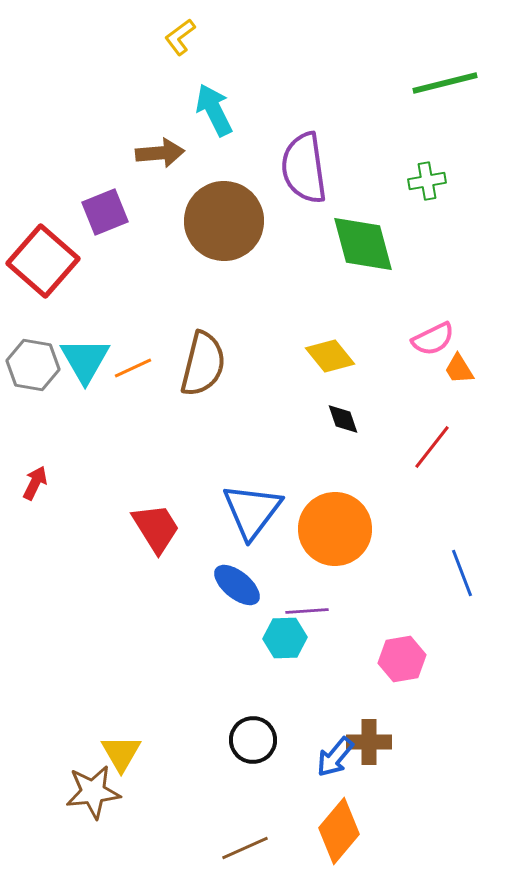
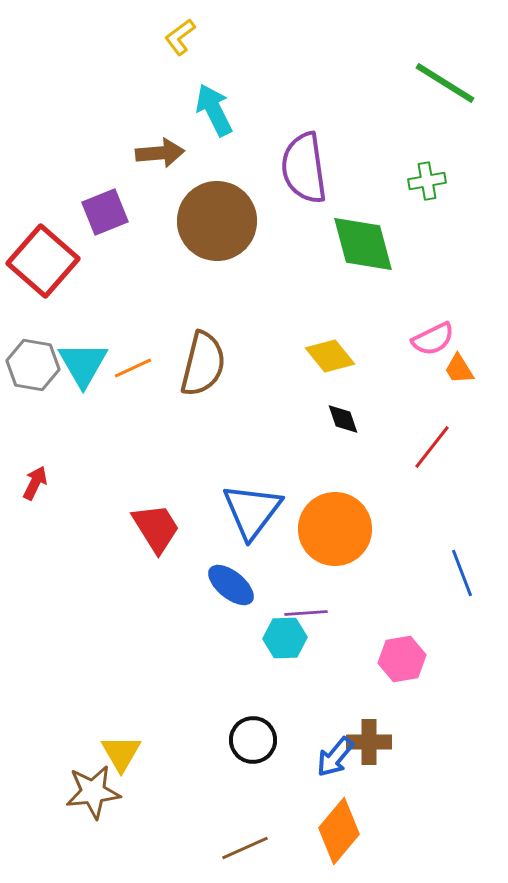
green line: rotated 46 degrees clockwise
brown circle: moved 7 px left
cyan triangle: moved 2 px left, 4 px down
blue ellipse: moved 6 px left
purple line: moved 1 px left, 2 px down
